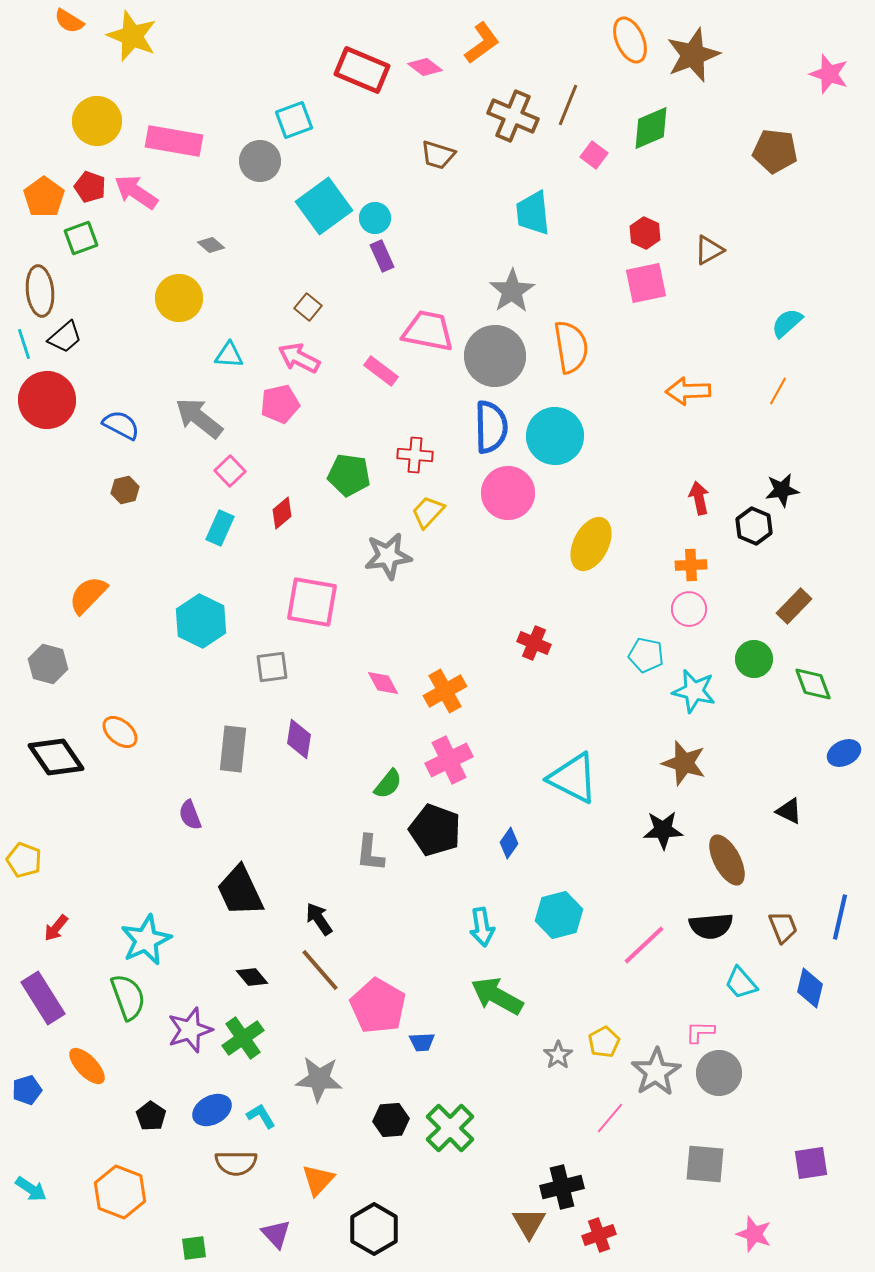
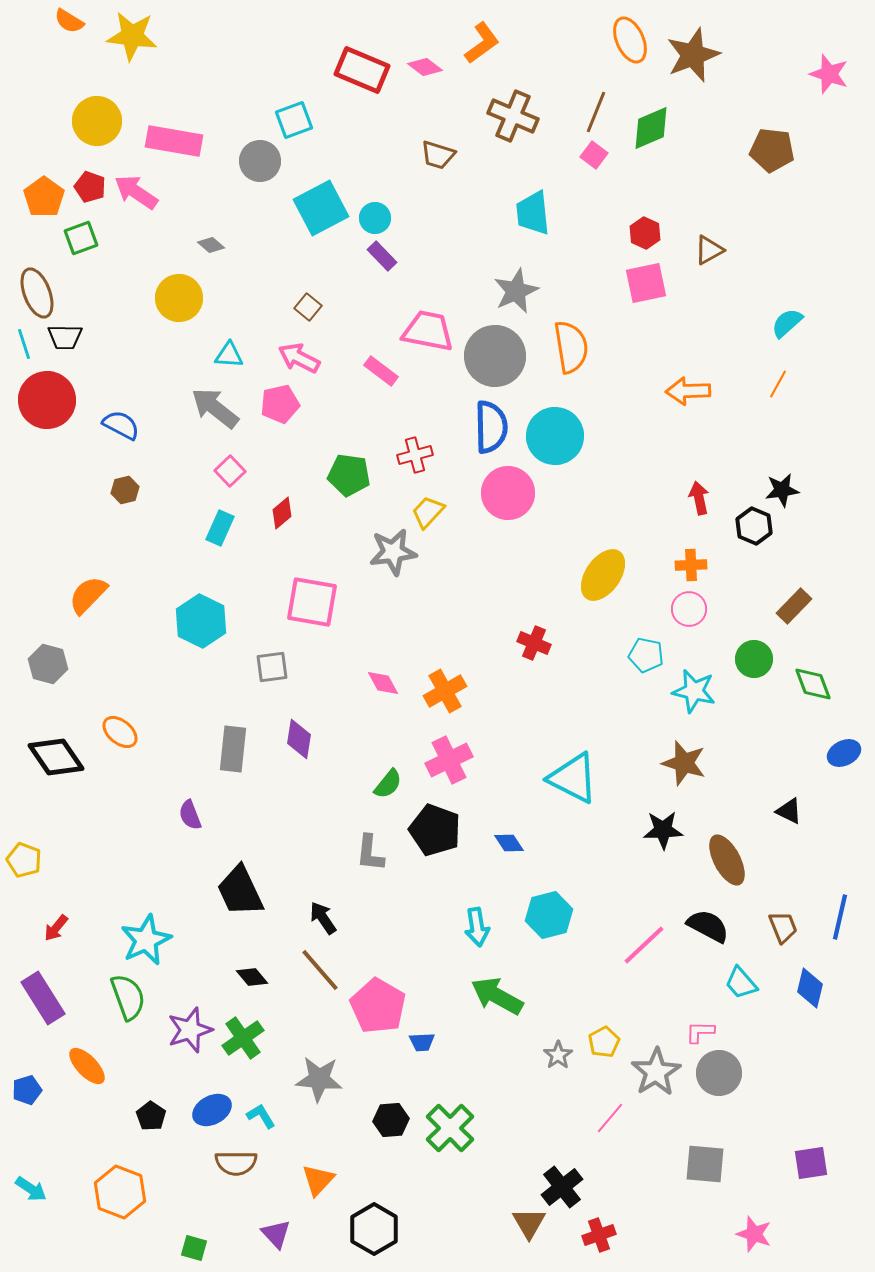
yellow star at (132, 36): rotated 15 degrees counterclockwise
brown line at (568, 105): moved 28 px right, 7 px down
brown pentagon at (775, 151): moved 3 px left, 1 px up
cyan square at (324, 206): moved 3 px left, 2 px down; rotated 8 degrees clockwise
purple rectangle at (382, 256): rotated 20 degrees counterclockwise
brown ellipse at (40, 291): moved 3 px left, 2 px down; rotated 15 degrees counterclockwise
gray star at (512, 291): moved 4 px right; rotated 9 degrees clockwise
black trapezoid at (65, 337): rotated 42 degrees clockwise
orange line at (778, 391): moved 7 px up
gray arrow at (199, 418): moved 16 px right, 10 px up
red cross at (415, 455): rotated 20 degrees counterclockwise
yellow ellipse at (591, 544): moved 12 px right, 31 px down; rotated 8 degrees clockwise
gray star at (388, 556): moved 5 px right, 4 px up
blue diamond at (509, 843): rotated 68 degrees counterclockwise
cyan hexagon at (559, 915): moved 10 px left
black arrow at (319, 919): moved 4 px right, 1 px up
black semicircle at (711, 926): moved 3 px left; rotated 147 degrees counterclockwise
cyan arrow at (482, 927): moved 5 px left
black cross at (562, 1187): rotated 24 degrees counterclockwise
green square at (194, 1248): rotated 24 degrees clockwise
